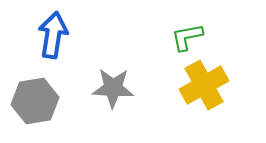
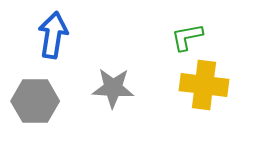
yellow cross: rotated 36 degrees clockwise
gray hexagon: rotated 9 degrees clockwise
